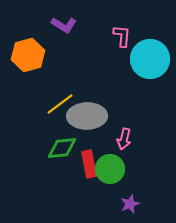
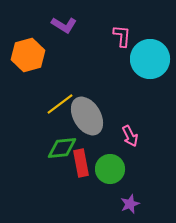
gray ellipse: rotated 60 degrees clockwise
pink arrow: moved 6 px right, 3 px up; rotated 40 degrees counterclockwise
red rectangle: moved 8 px left, 1 px up
